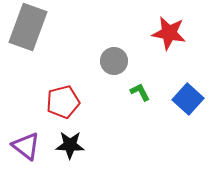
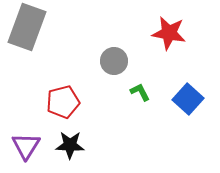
gray rectangle: moved 1 px left
purple triangle: rotated 24 degrees clockwise
